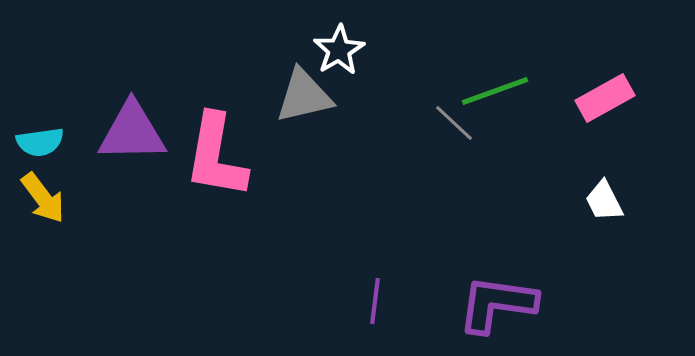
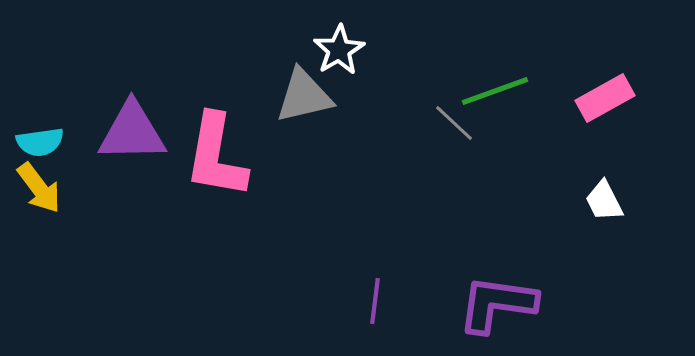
yellow arrow: moved 4 px left, 10 px up
